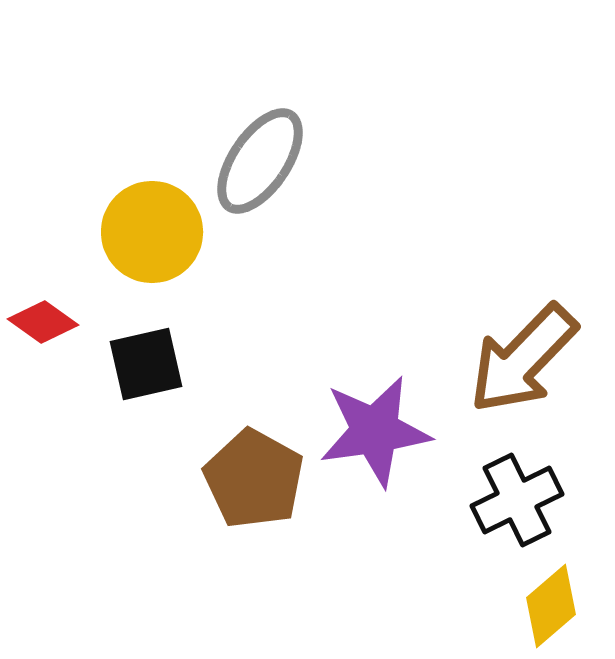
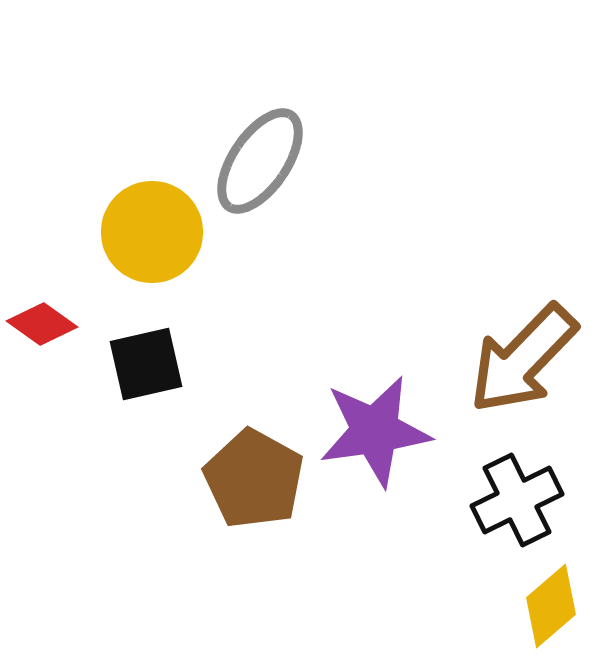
red diamond: moved 1 px left, 2 px down
